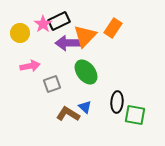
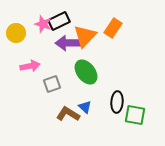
pink star: rotated 18 degrees counterclockwise
yellow circle: moved 4 px left
